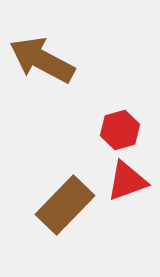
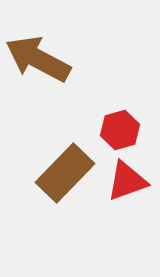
brown arrow: moved 4 px left, 1 px up
brown rectangle: moved 32 px up
